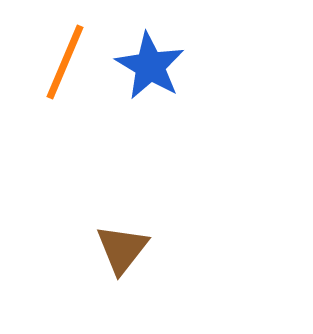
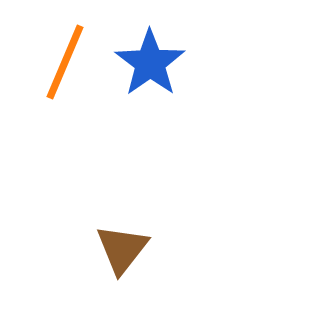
blue star: moved 3 px up; rotated 6 degrees clockwise
